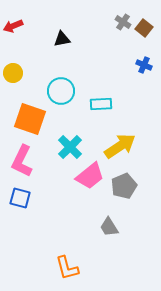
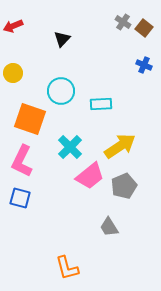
black triangle: rotated 36 degrees counterclockwise
